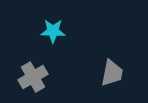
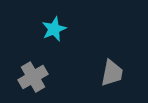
cyan star: moved 1 px right, 2 px up; rotated 25 degrees counterclockwise
